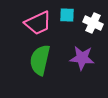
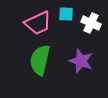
cyan square: moved 1 px left, 1 px up
white cross: moved 2 px left
purple star: moved 1 px left, 3 px down; rotated 15 degrees clockwise
